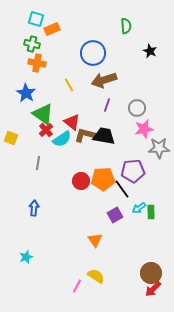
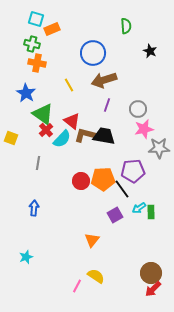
gray circle: moved 1 px right, 1 px down
red triangle: moved 1 px up
cyan semicircle: rotated 12 degrees counterclockwise
orange triangle: moved 3 px left; rotated 14 degrees clockwise
